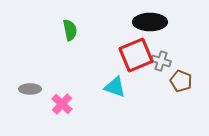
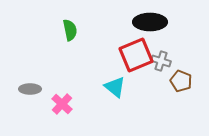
cyan triangle: rotated 20 degrees clockwise
